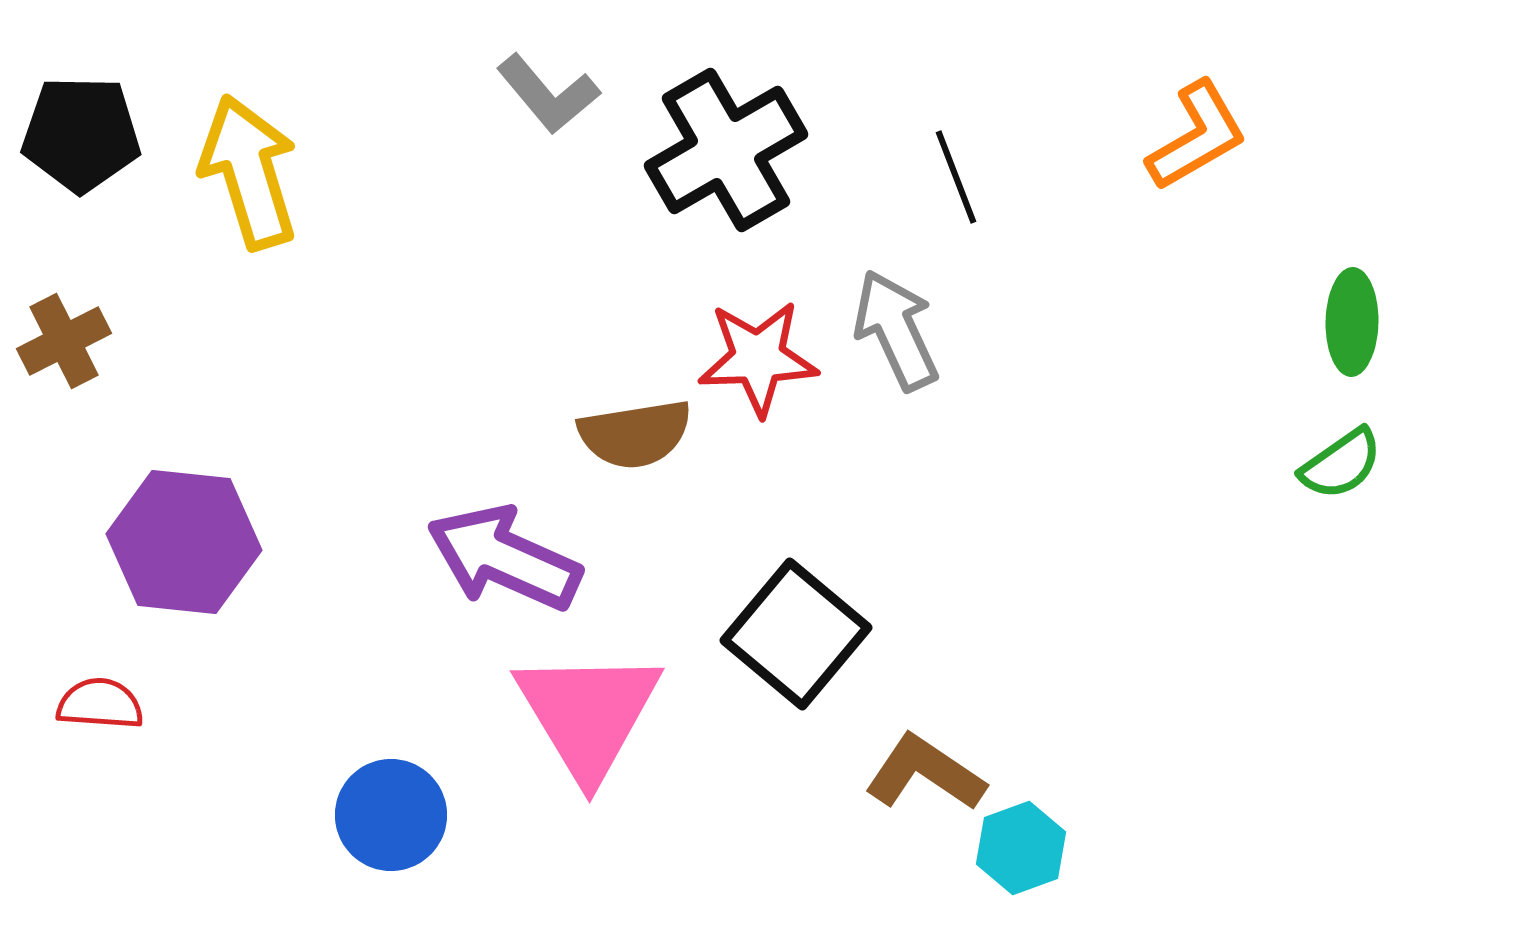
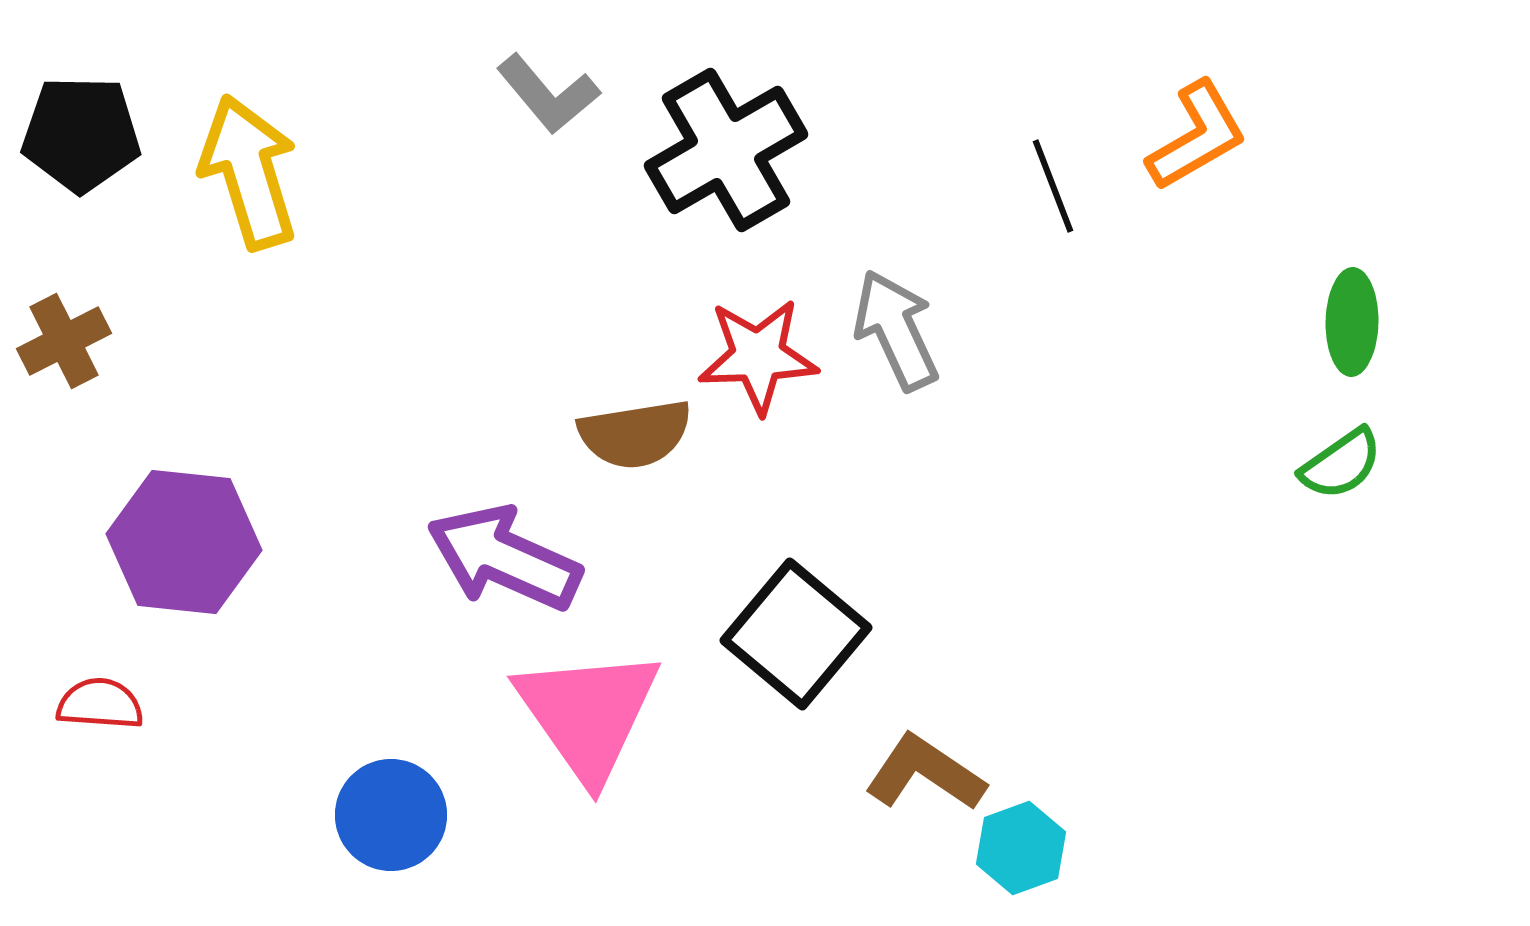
black line: moved 97 px right, 9 px down
red star: moved 2 px up
pink triangle: rotated 4 degrees counterclockwise
